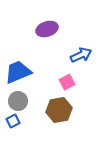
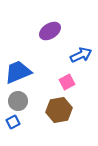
purple ellipse: moved 3 px right, 2 px down; rotated 15 degrees counterclockwise
blue square: moved 1 px down
